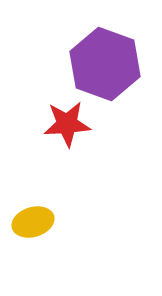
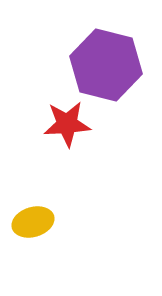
purple hexagon: moved 1 px right, 1 px down; rotated 6 degrees counterclockwise
